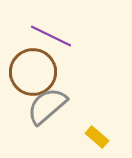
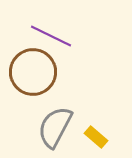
gray semicircle: moved 8 px right, 21 px down; rotated 21 degrees counterclockwise
yellow rectangle: moved 1 px left
